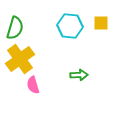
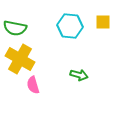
yellow square: moved 2 px right, 1 px up
green semicircle: rotated 85 degrees clockwise
yellow cross: rotated 24 degrees counterclockwise
green arrow: rotated 18 degrees clockwise
